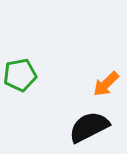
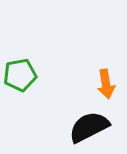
orange arrow: rotated 56 degrees counterclockwise
